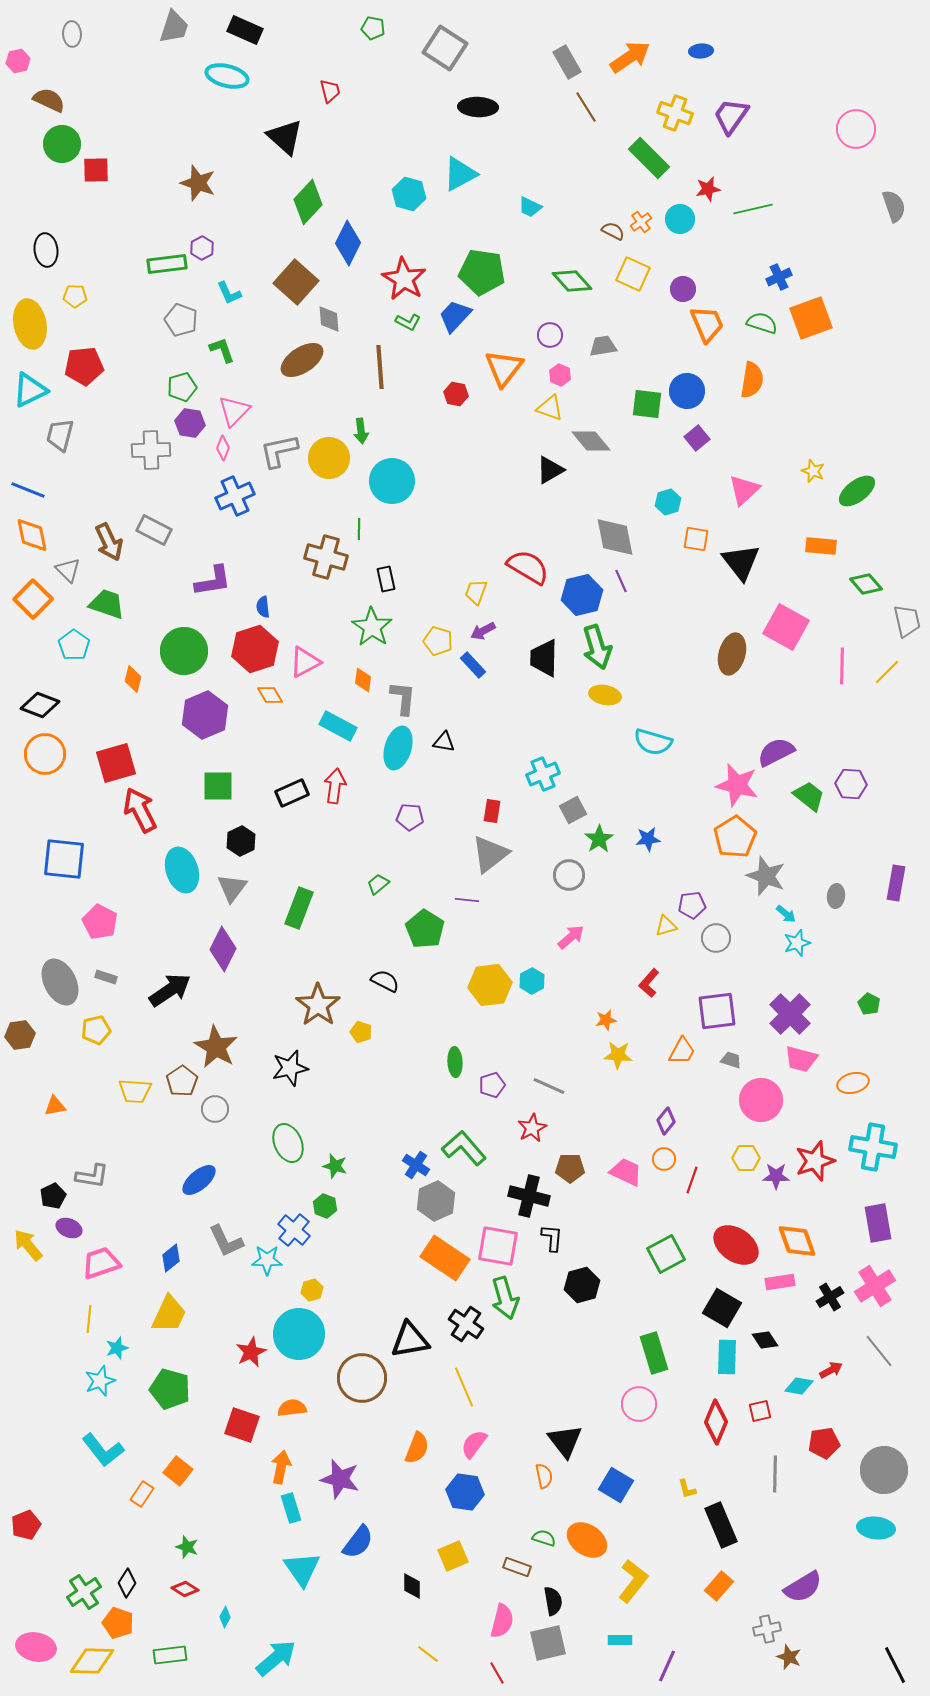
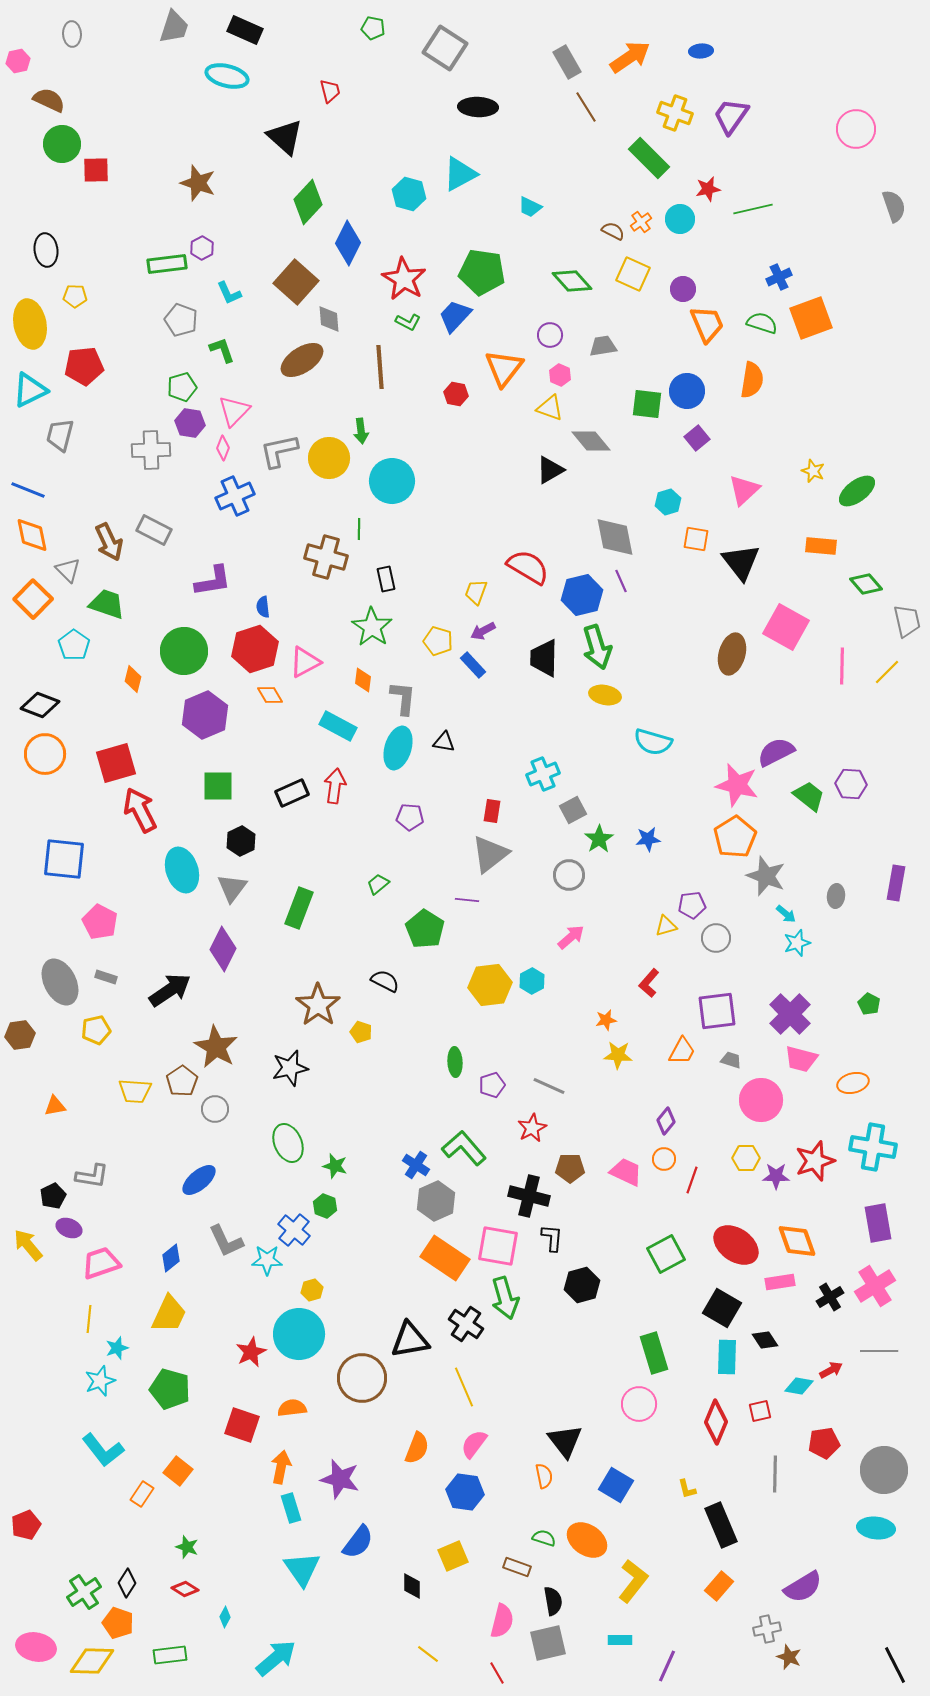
gray line at (879, 1351): rotated 51 degrees counterclockwise
